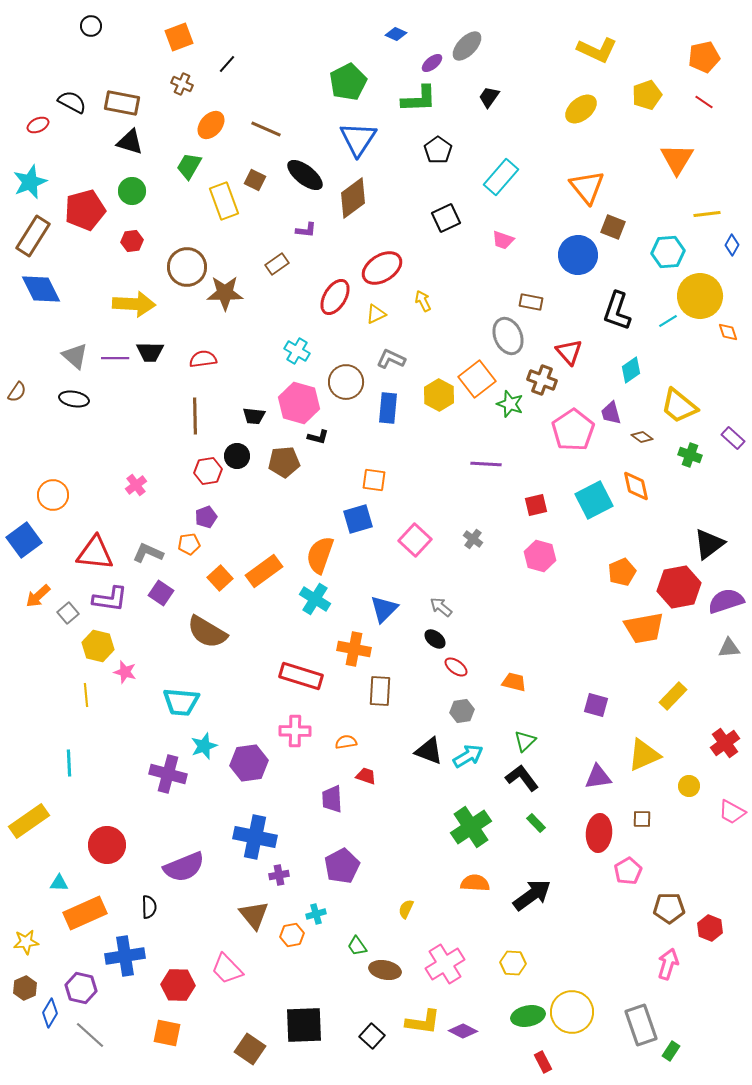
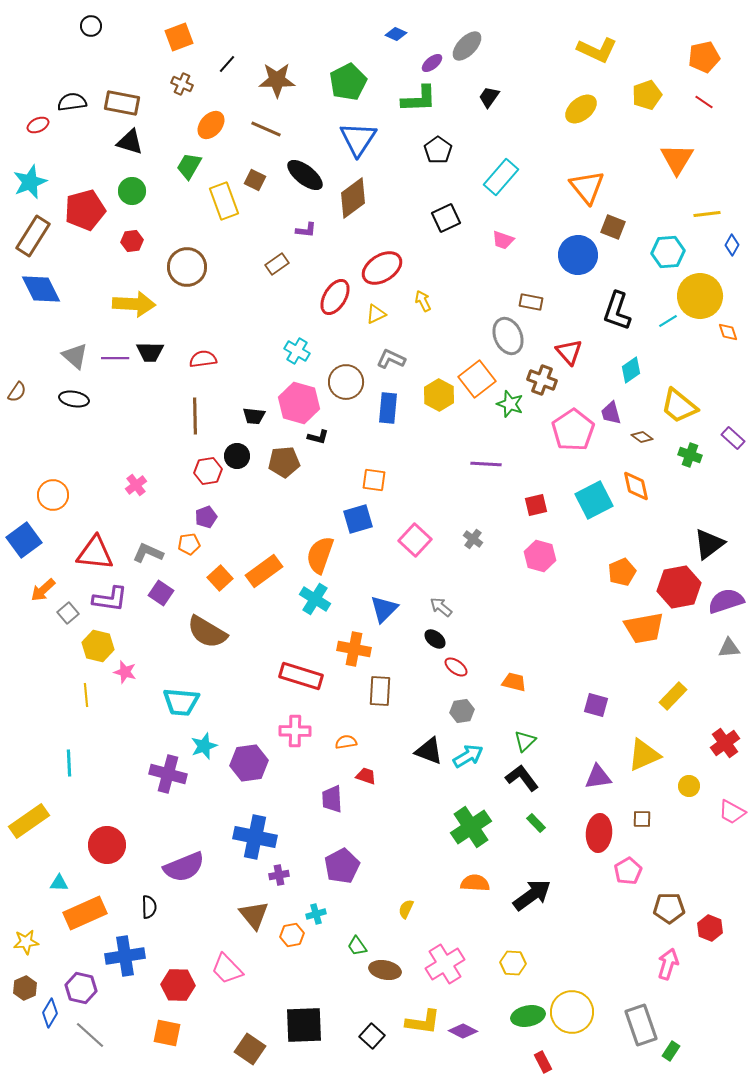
black semicircle at (72, 102): rotated 36 degrees counterclockwise
brown star at (225, 293): moved 52 px right, 213 px up
orange arrow at (38, 596): moved 5 px right, 6 px up
